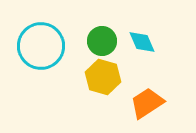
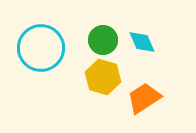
green circle: moved 1 px right, 1 px up
cyan circle: moved 2 px down
orange trapezoid: moved 3 px left, 5 px up
